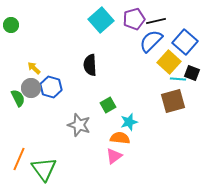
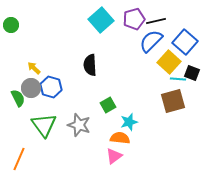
green triangle: moved 44 px up
